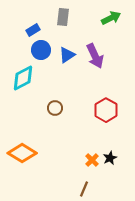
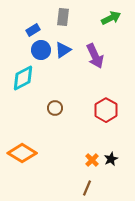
blue triangle: moved 4 px left, 5 px up
black star: moved 1 px right, 1 px down
brown line: moved 3 px right, 1 px up
